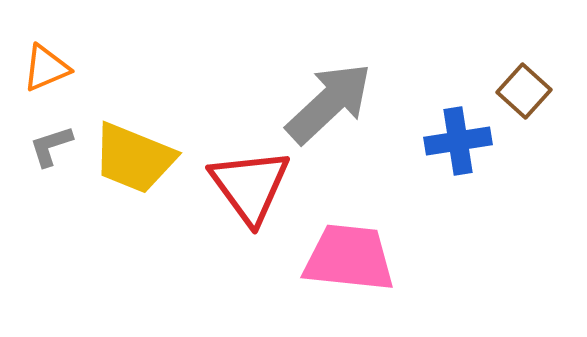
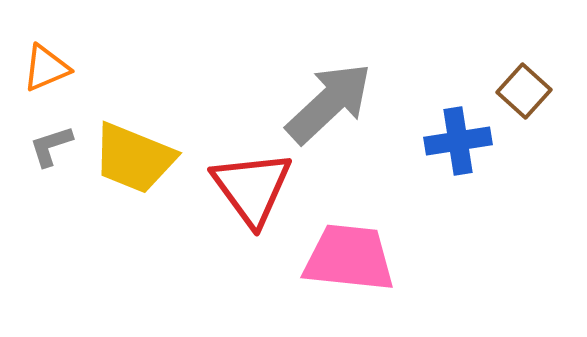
red triangle: moved 2 px right, 2 px down
